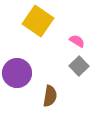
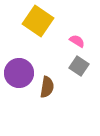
gray square: rotated 12 degrees counterclockwise
purple circle: moved 2 px right
brown semicircle: moved 3 px left, 9 px up
